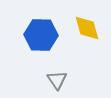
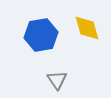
blue hexagon: rotated 12 degrees counterclockwise
